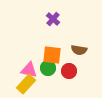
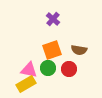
orange square: moved 5 px up; rotated 24 degrees counterclockwise
red circle: moved 2 px up
yellow rectangle: rotated 18 degrees clockwise
